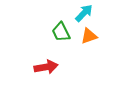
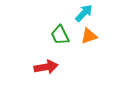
green trapezoid: moved 1 px left, 3 px down
